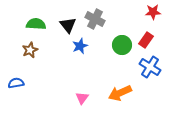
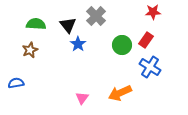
gray cross: moved 1 px right, 3 px up; rotated 18 degrees clockwise
blue star: moved 2 px left, 2 px up; rotated 14 degrees counterclockwise
